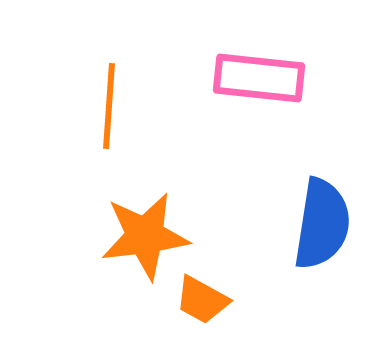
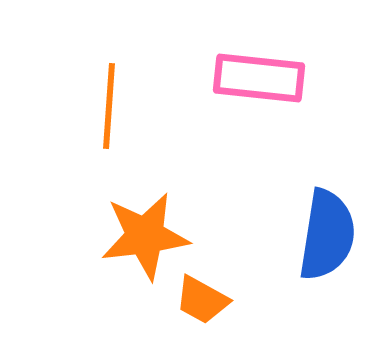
blue semicircle: moved 5 px right, 11 px down
